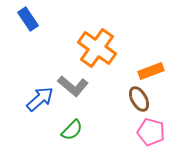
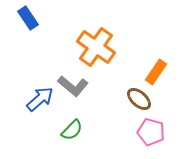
blue rectangle: moved 1 px up
orange cross: moved 1 px left, 1 px up
orange rectangle: moved 5 px right, 1 px down; rotated 35 degrees counterclockwise
brown ellipse: rotated 20 degrees counterclockwise
